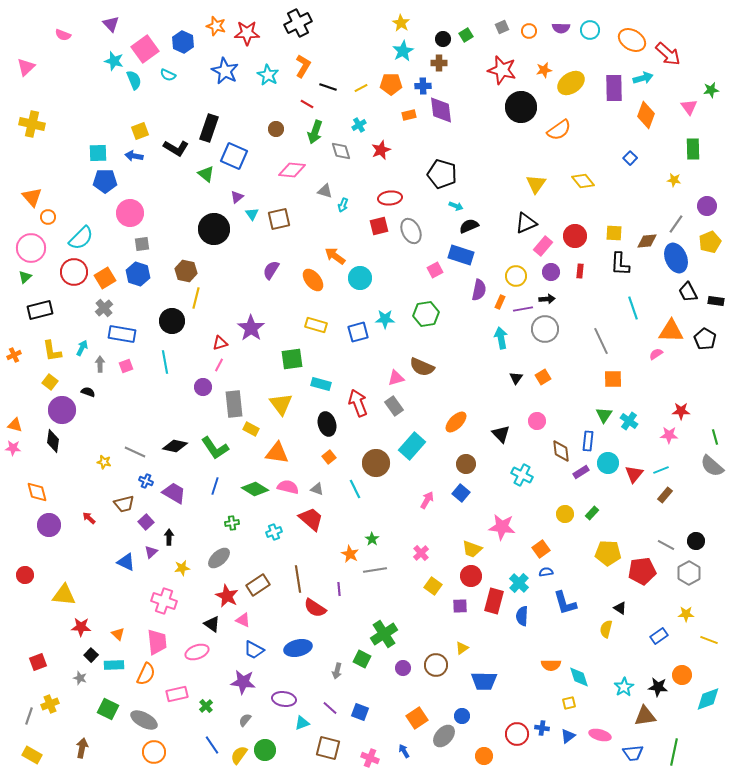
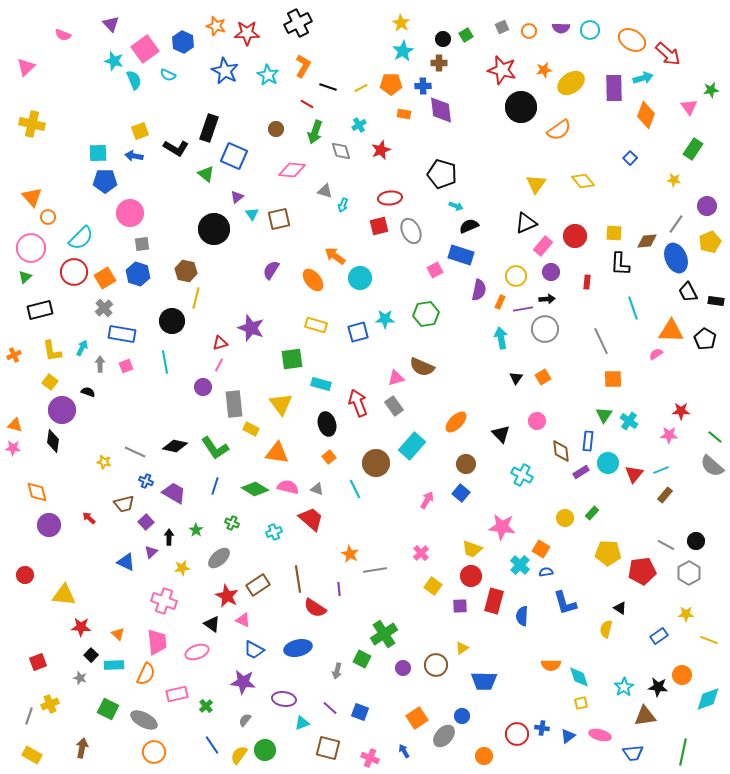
orange rectangle at (409, 115): moved 5 px left, 1 px up; rotated 24 degrees clockwise
green rectangle at (693, 149): rotated 35 degrees clockwise
red rectangle at (580, 271): moved 7 px right, 11 px down
purple star at (251, 328): rotated 16 degrees counterclockwise
green line at (715, 437): rotated 35 degrees counterclockwise
yellow circle at (565, 514): moved 4 px down
green cross at (232, 523): rotated 32 degrees clockwise
green star at (372, 539): moved 176 px left, 9 px up
orange square at (541, 549): rotated 24 degrees counterclockwise
cyan cross at (519, 583): moved 1 px right, 18 px up
yellow square at (569, 703): moved 12 px right
green line at (674, 752): moved 9 px right
